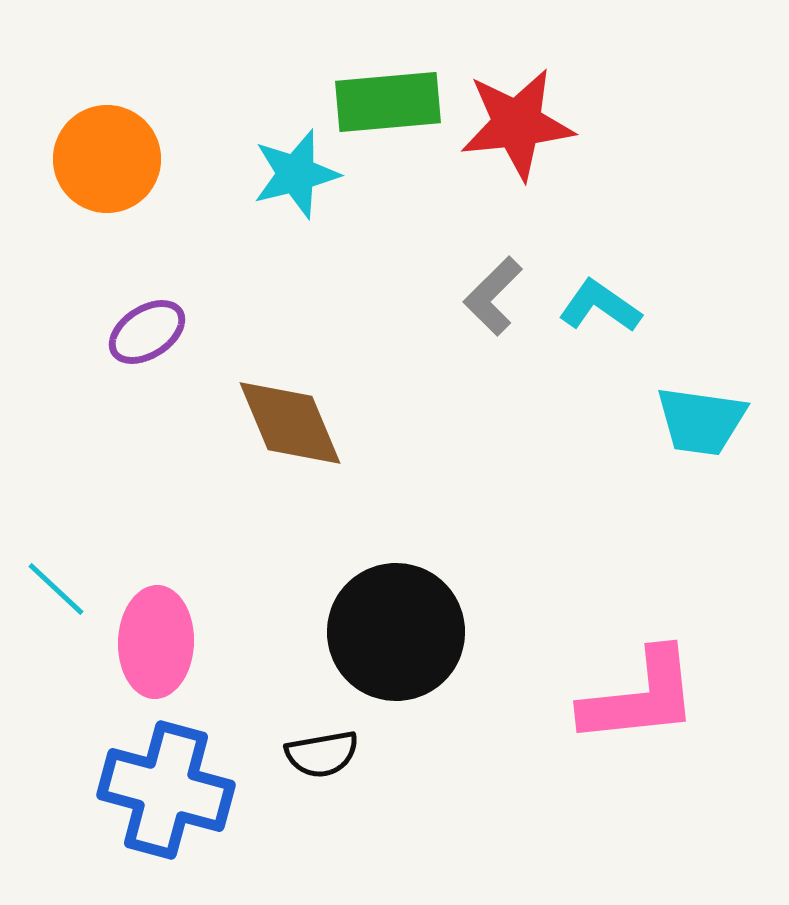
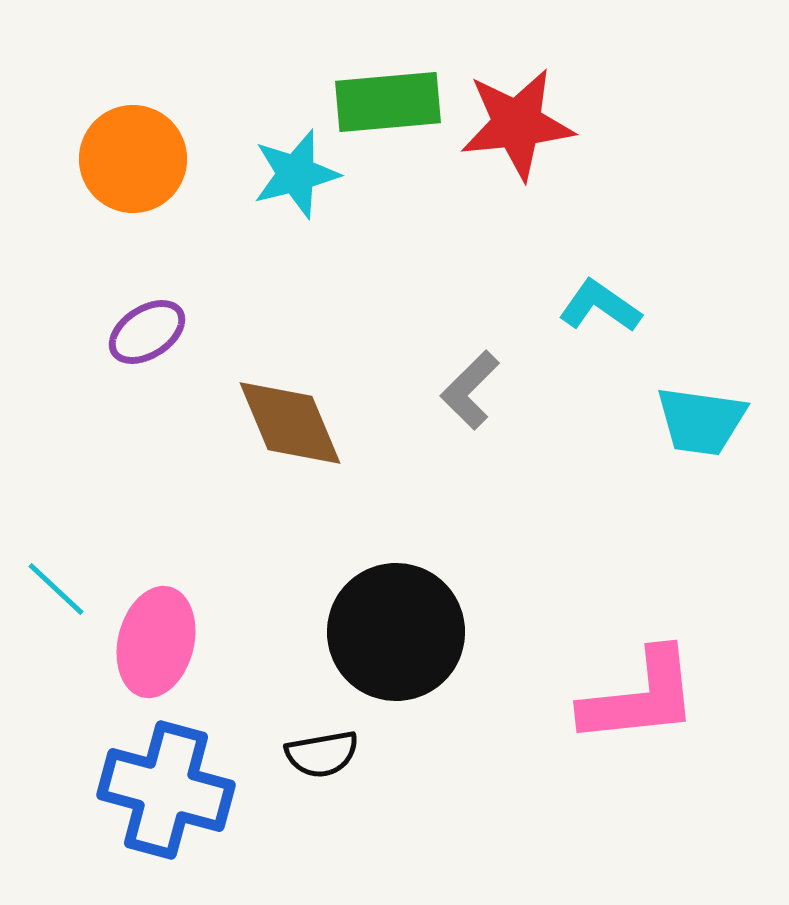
orange circle: moved 26 px right
gray L-shape: moved 23 px left, 94 px down
pink ellipse: rotated 12 degrees clockwise
